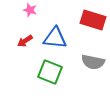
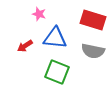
pink star: moved 9 px right, 4 px down
red arrow: moved 5 px down
gray semicircle: moved 11 px up
green square: moved 7 px right
